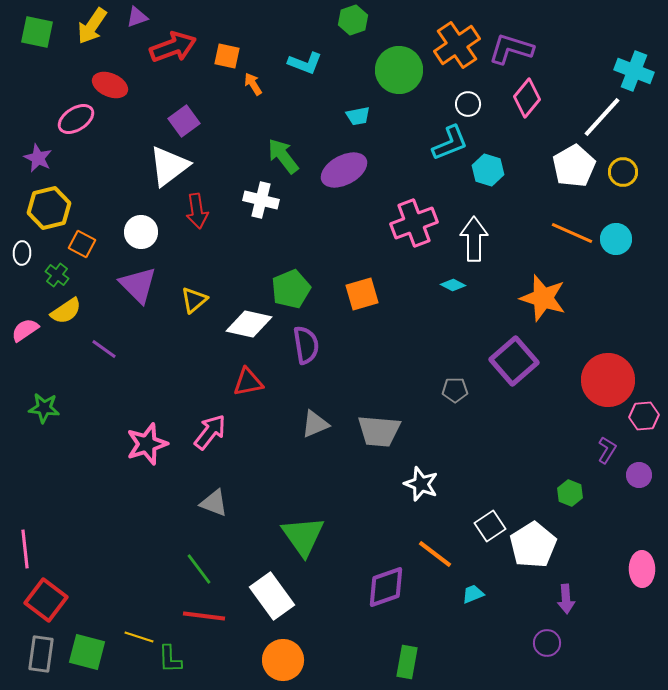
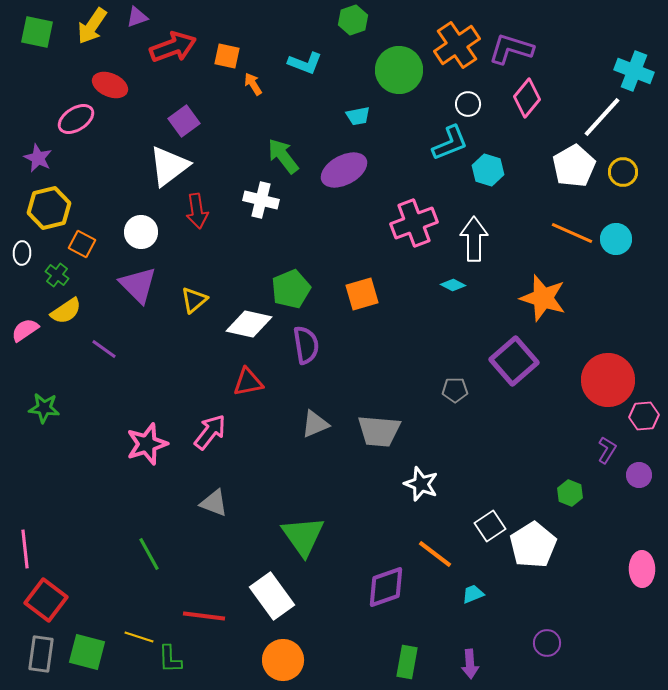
green line at (199, 569): moved 50 px left, 15 px up; rotated 8 degrees clockwise
purple arrow at (566, 599): moved 96 px left, 65 px down
